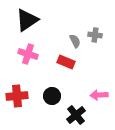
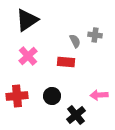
pink cross: moved 2 px down; rotated 30 degrees clockwise
red rectangle: rotated 18 degrees counterclockwise
